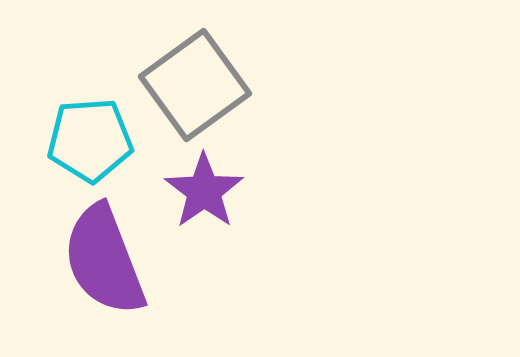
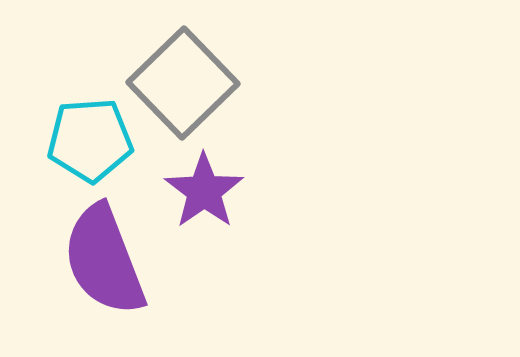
gray square: moved 12 px left, 2 px up; rotated 8 degrees counterclockwise
